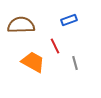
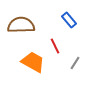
blue rectangle: rotated 70 degrees clockwise
gray line: rotated 48 degrees clockwise
